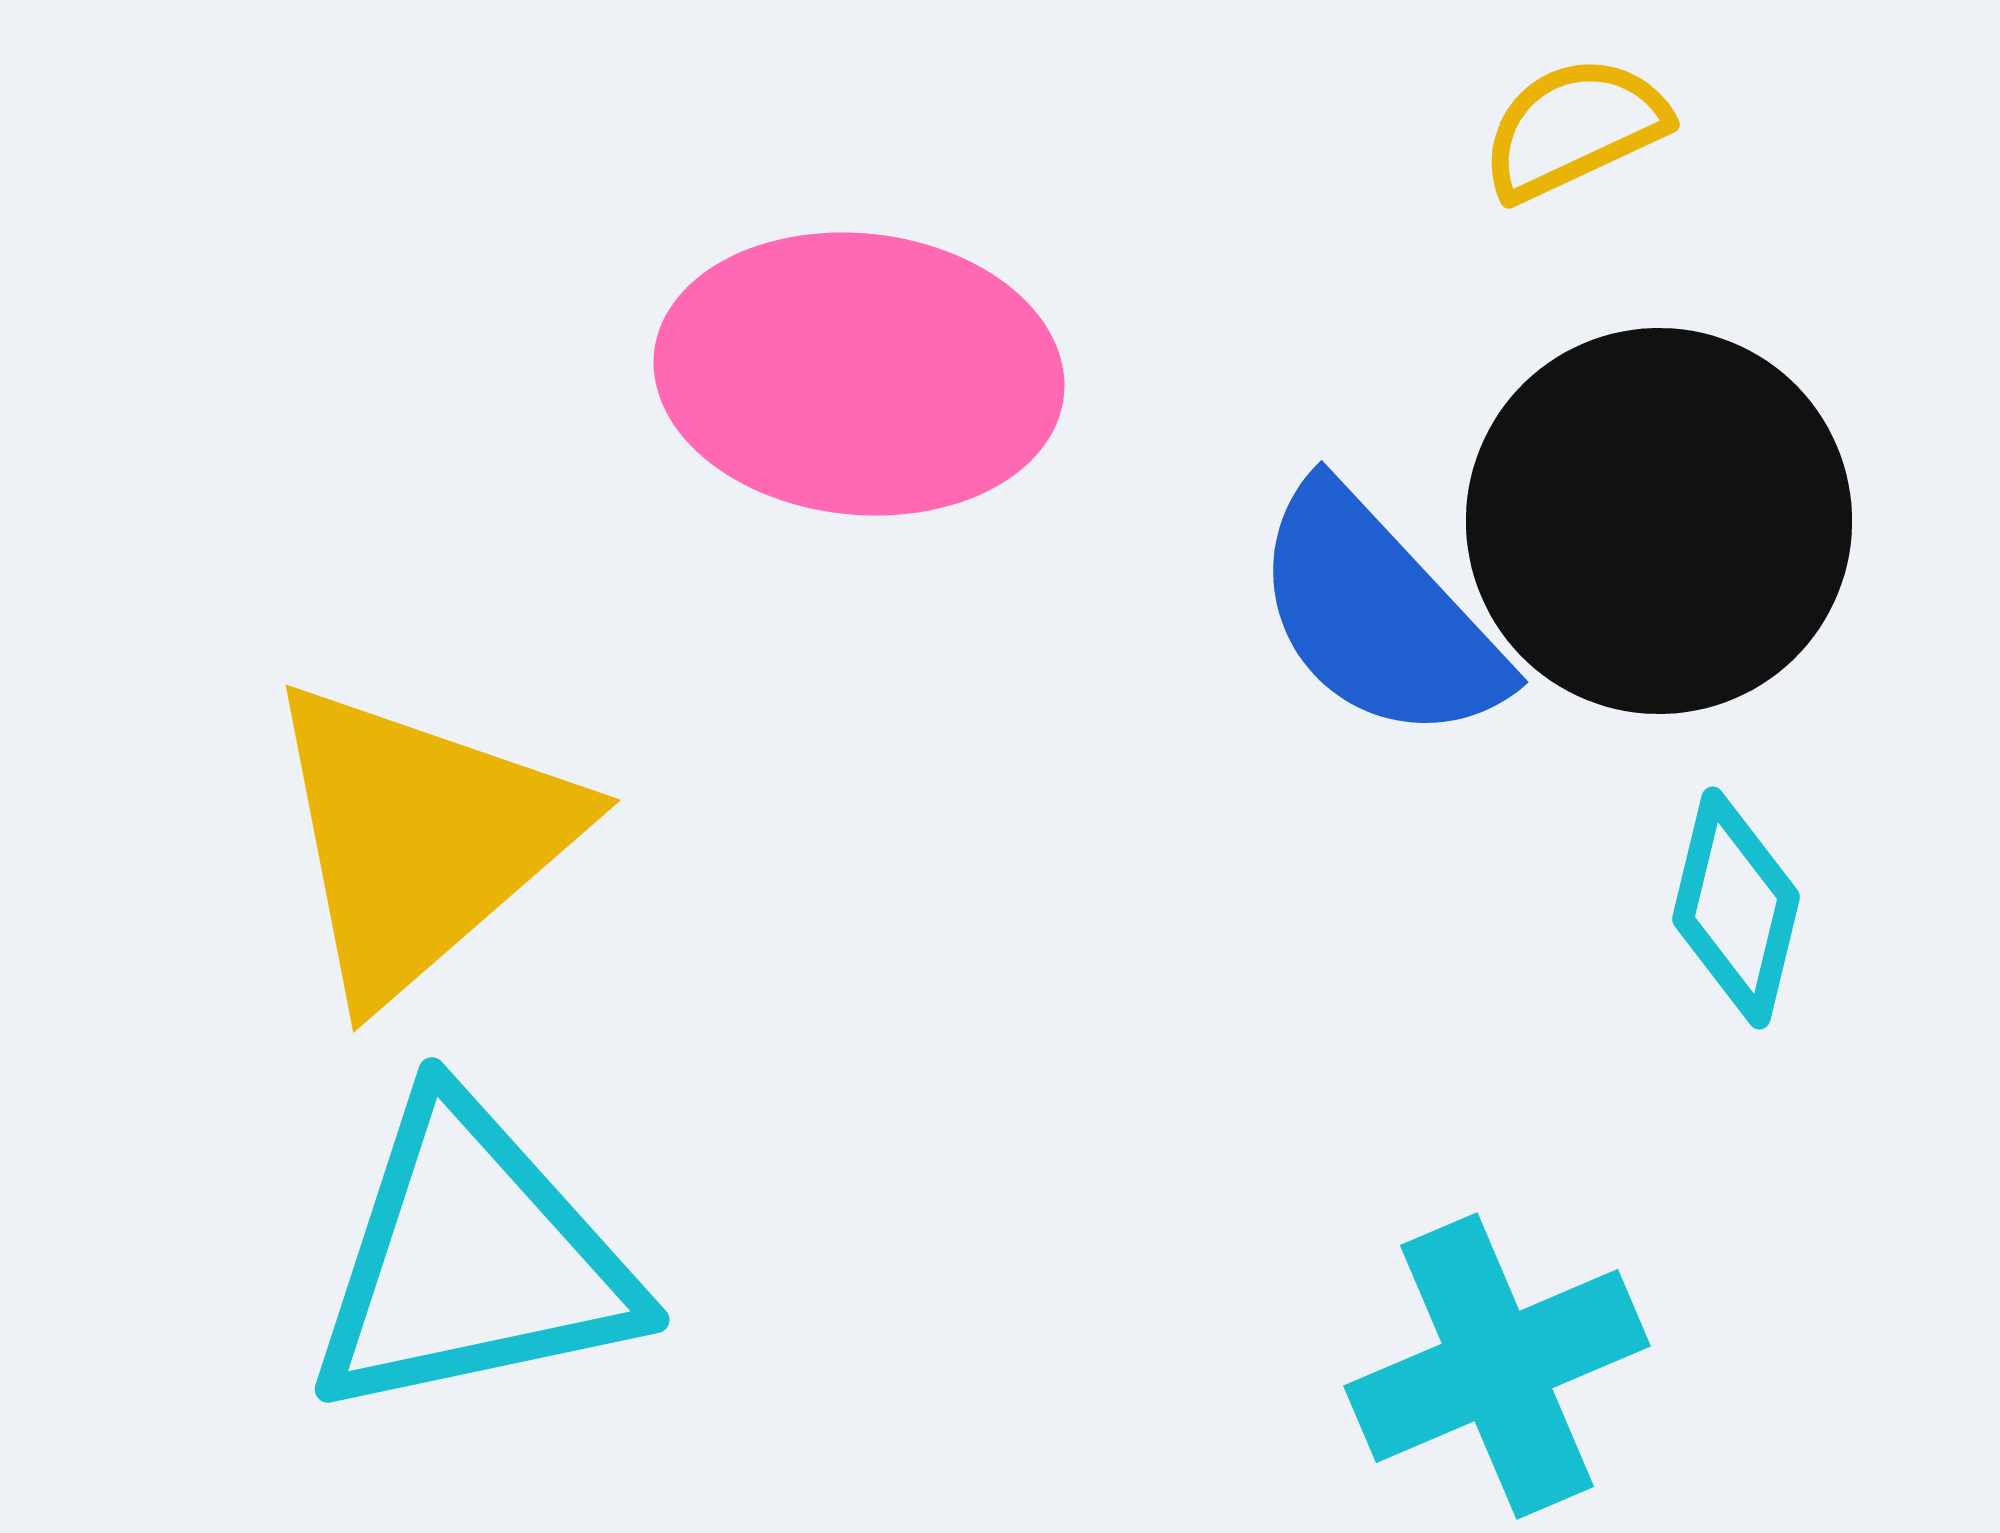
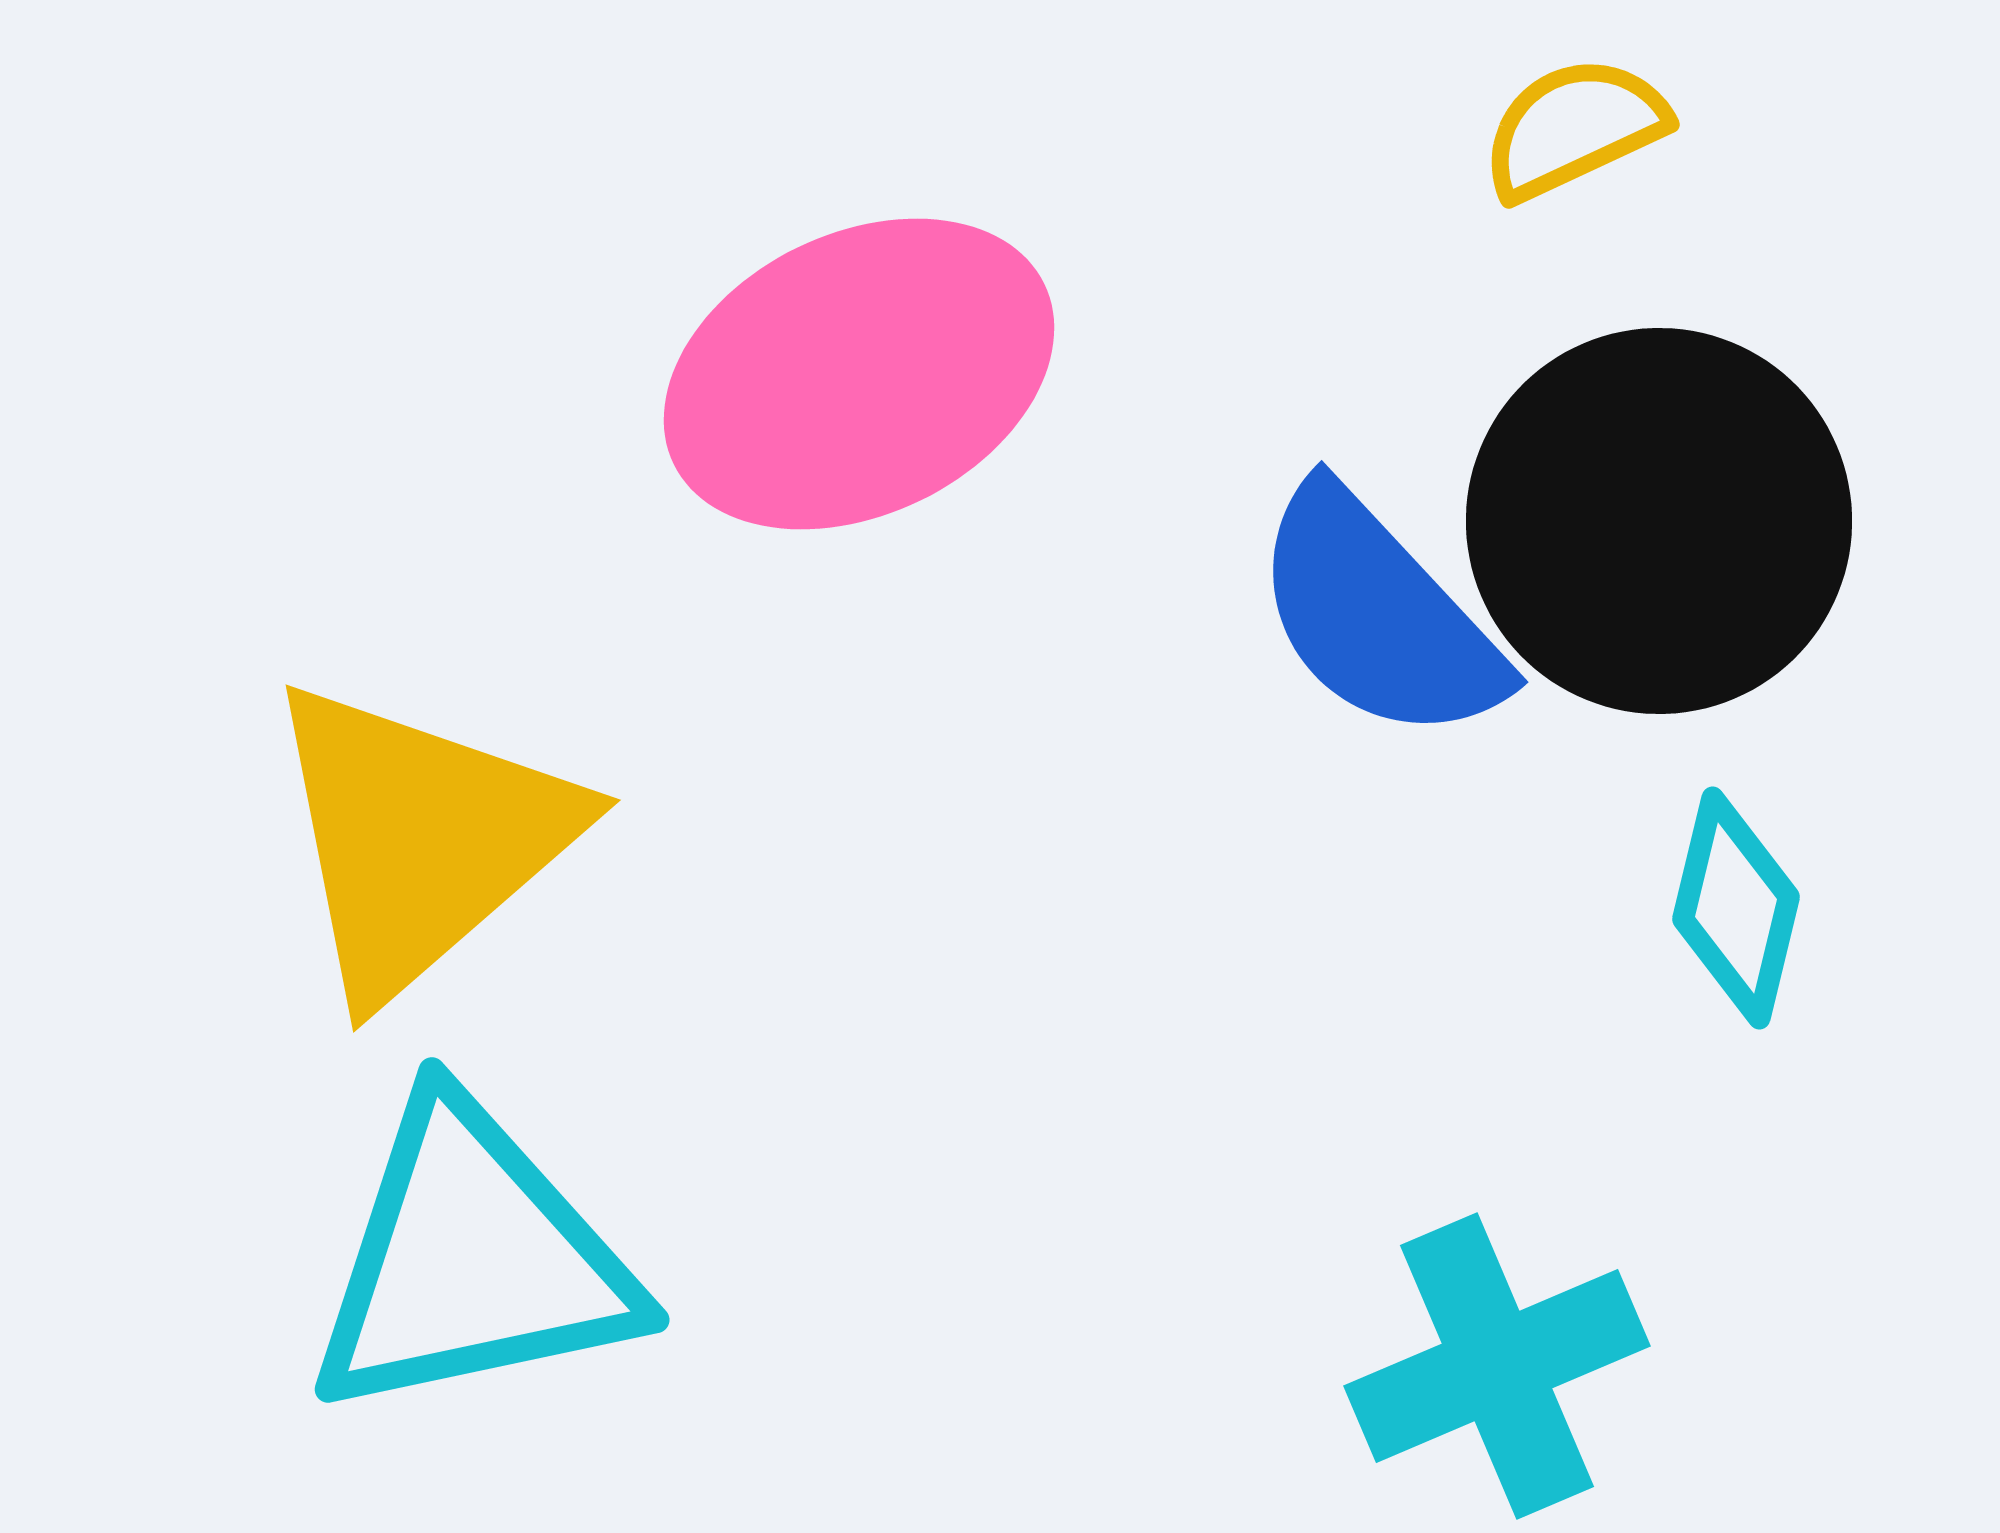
pink ellipse: rotated 32 degrees counterclockwise
